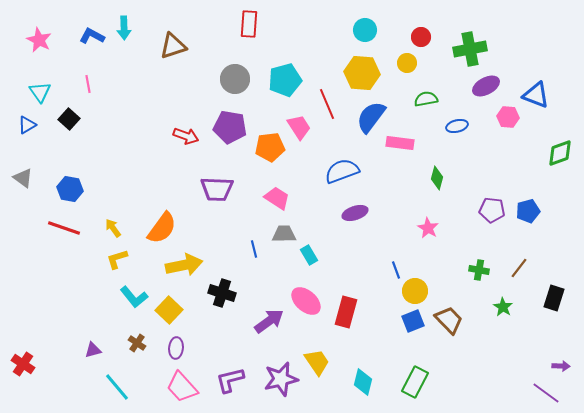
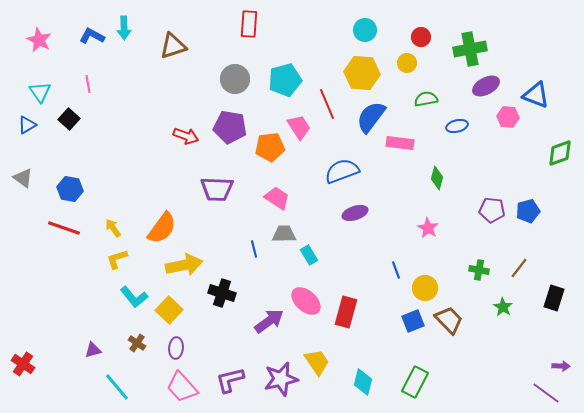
yellow circle at (415, 291): moved 10 px right, 3 px up
